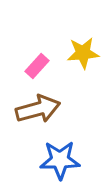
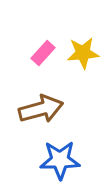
pink rectangle: moved 6 px right, 13 px up
brown arrow: moved 3 px right
